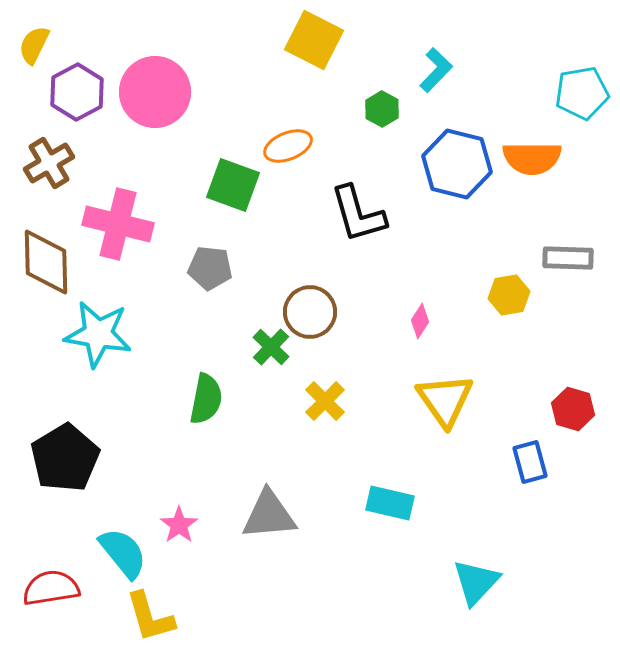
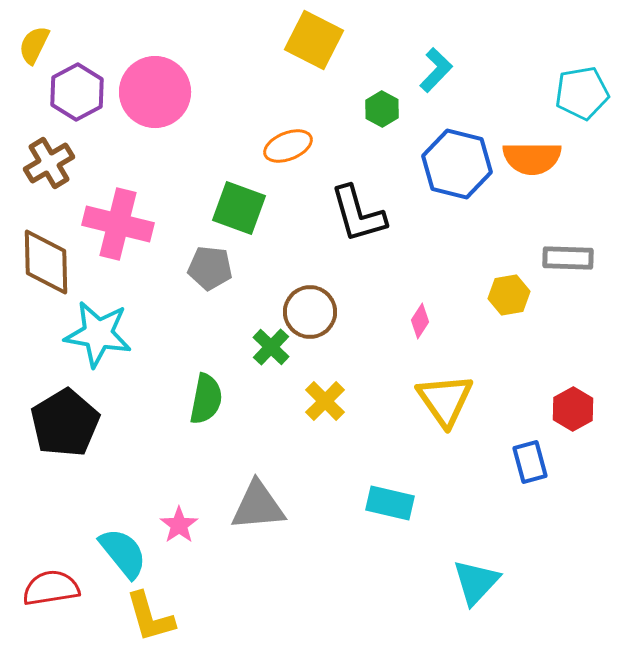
green square: moved 6 px right, 23 px down
red hexagon: rotated 15 degrees clockwise
black pentagon: moved 35 px up
gray triangle: moved 11 px left, 9 px up
